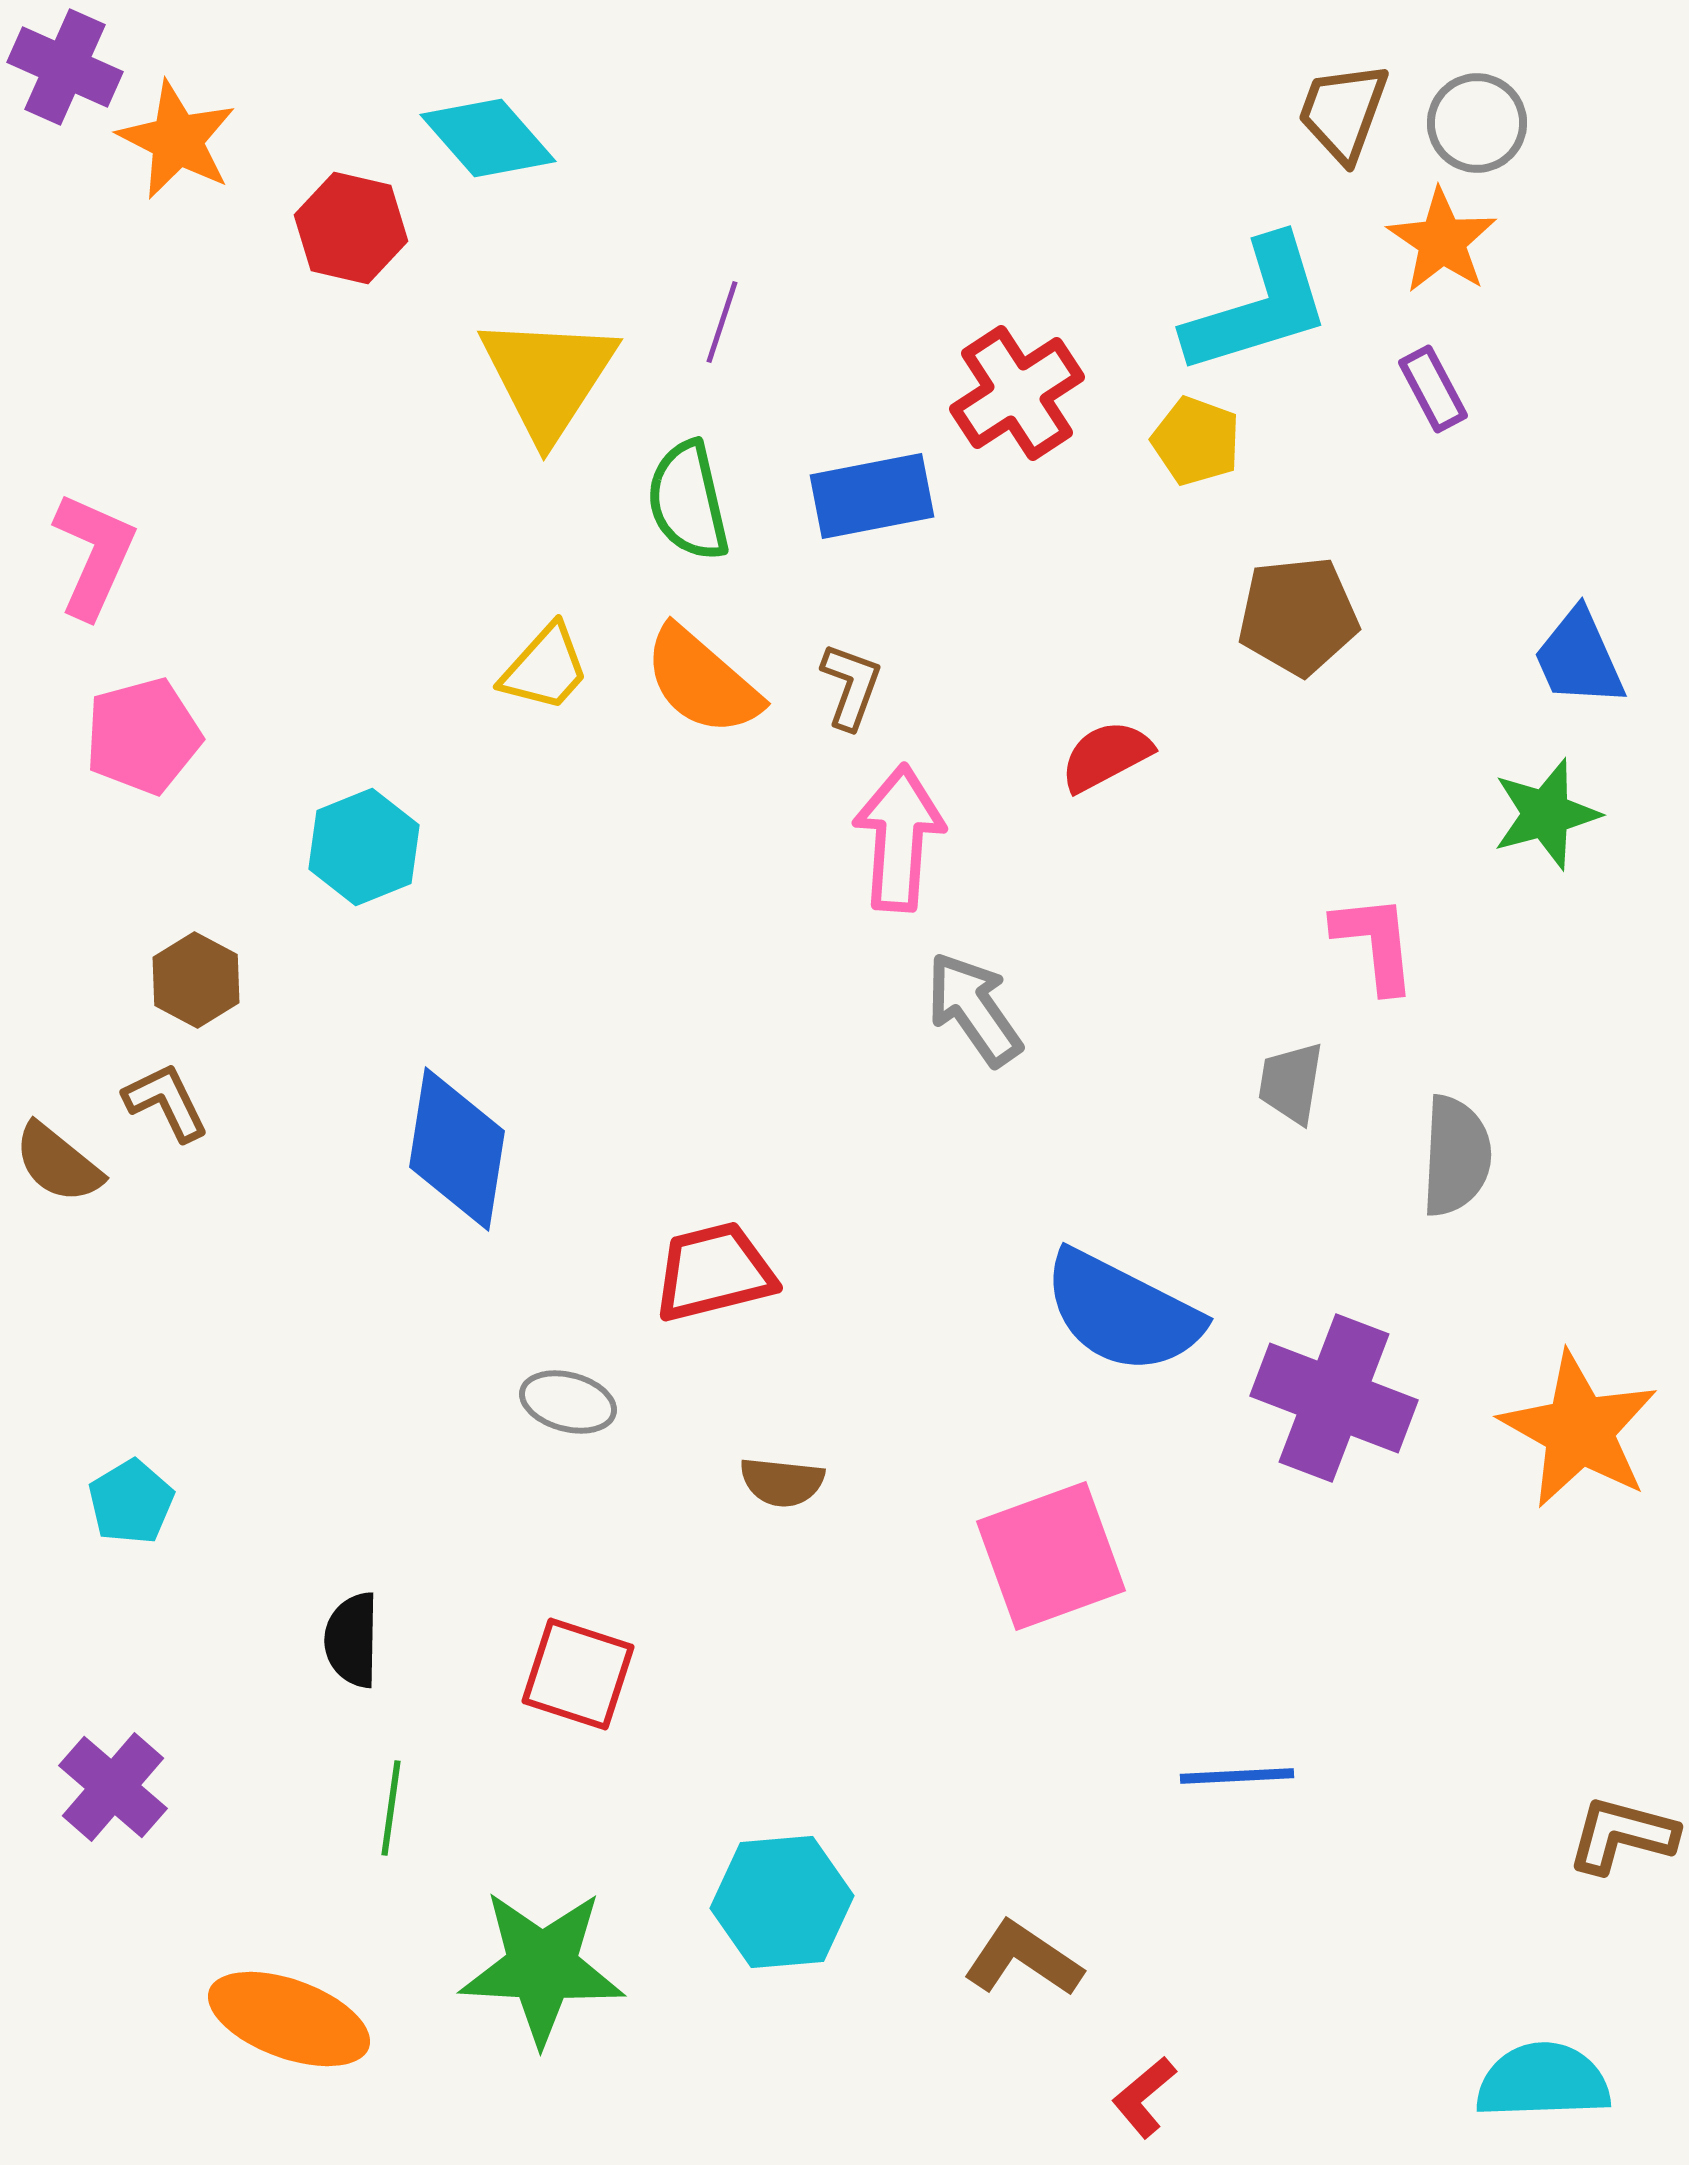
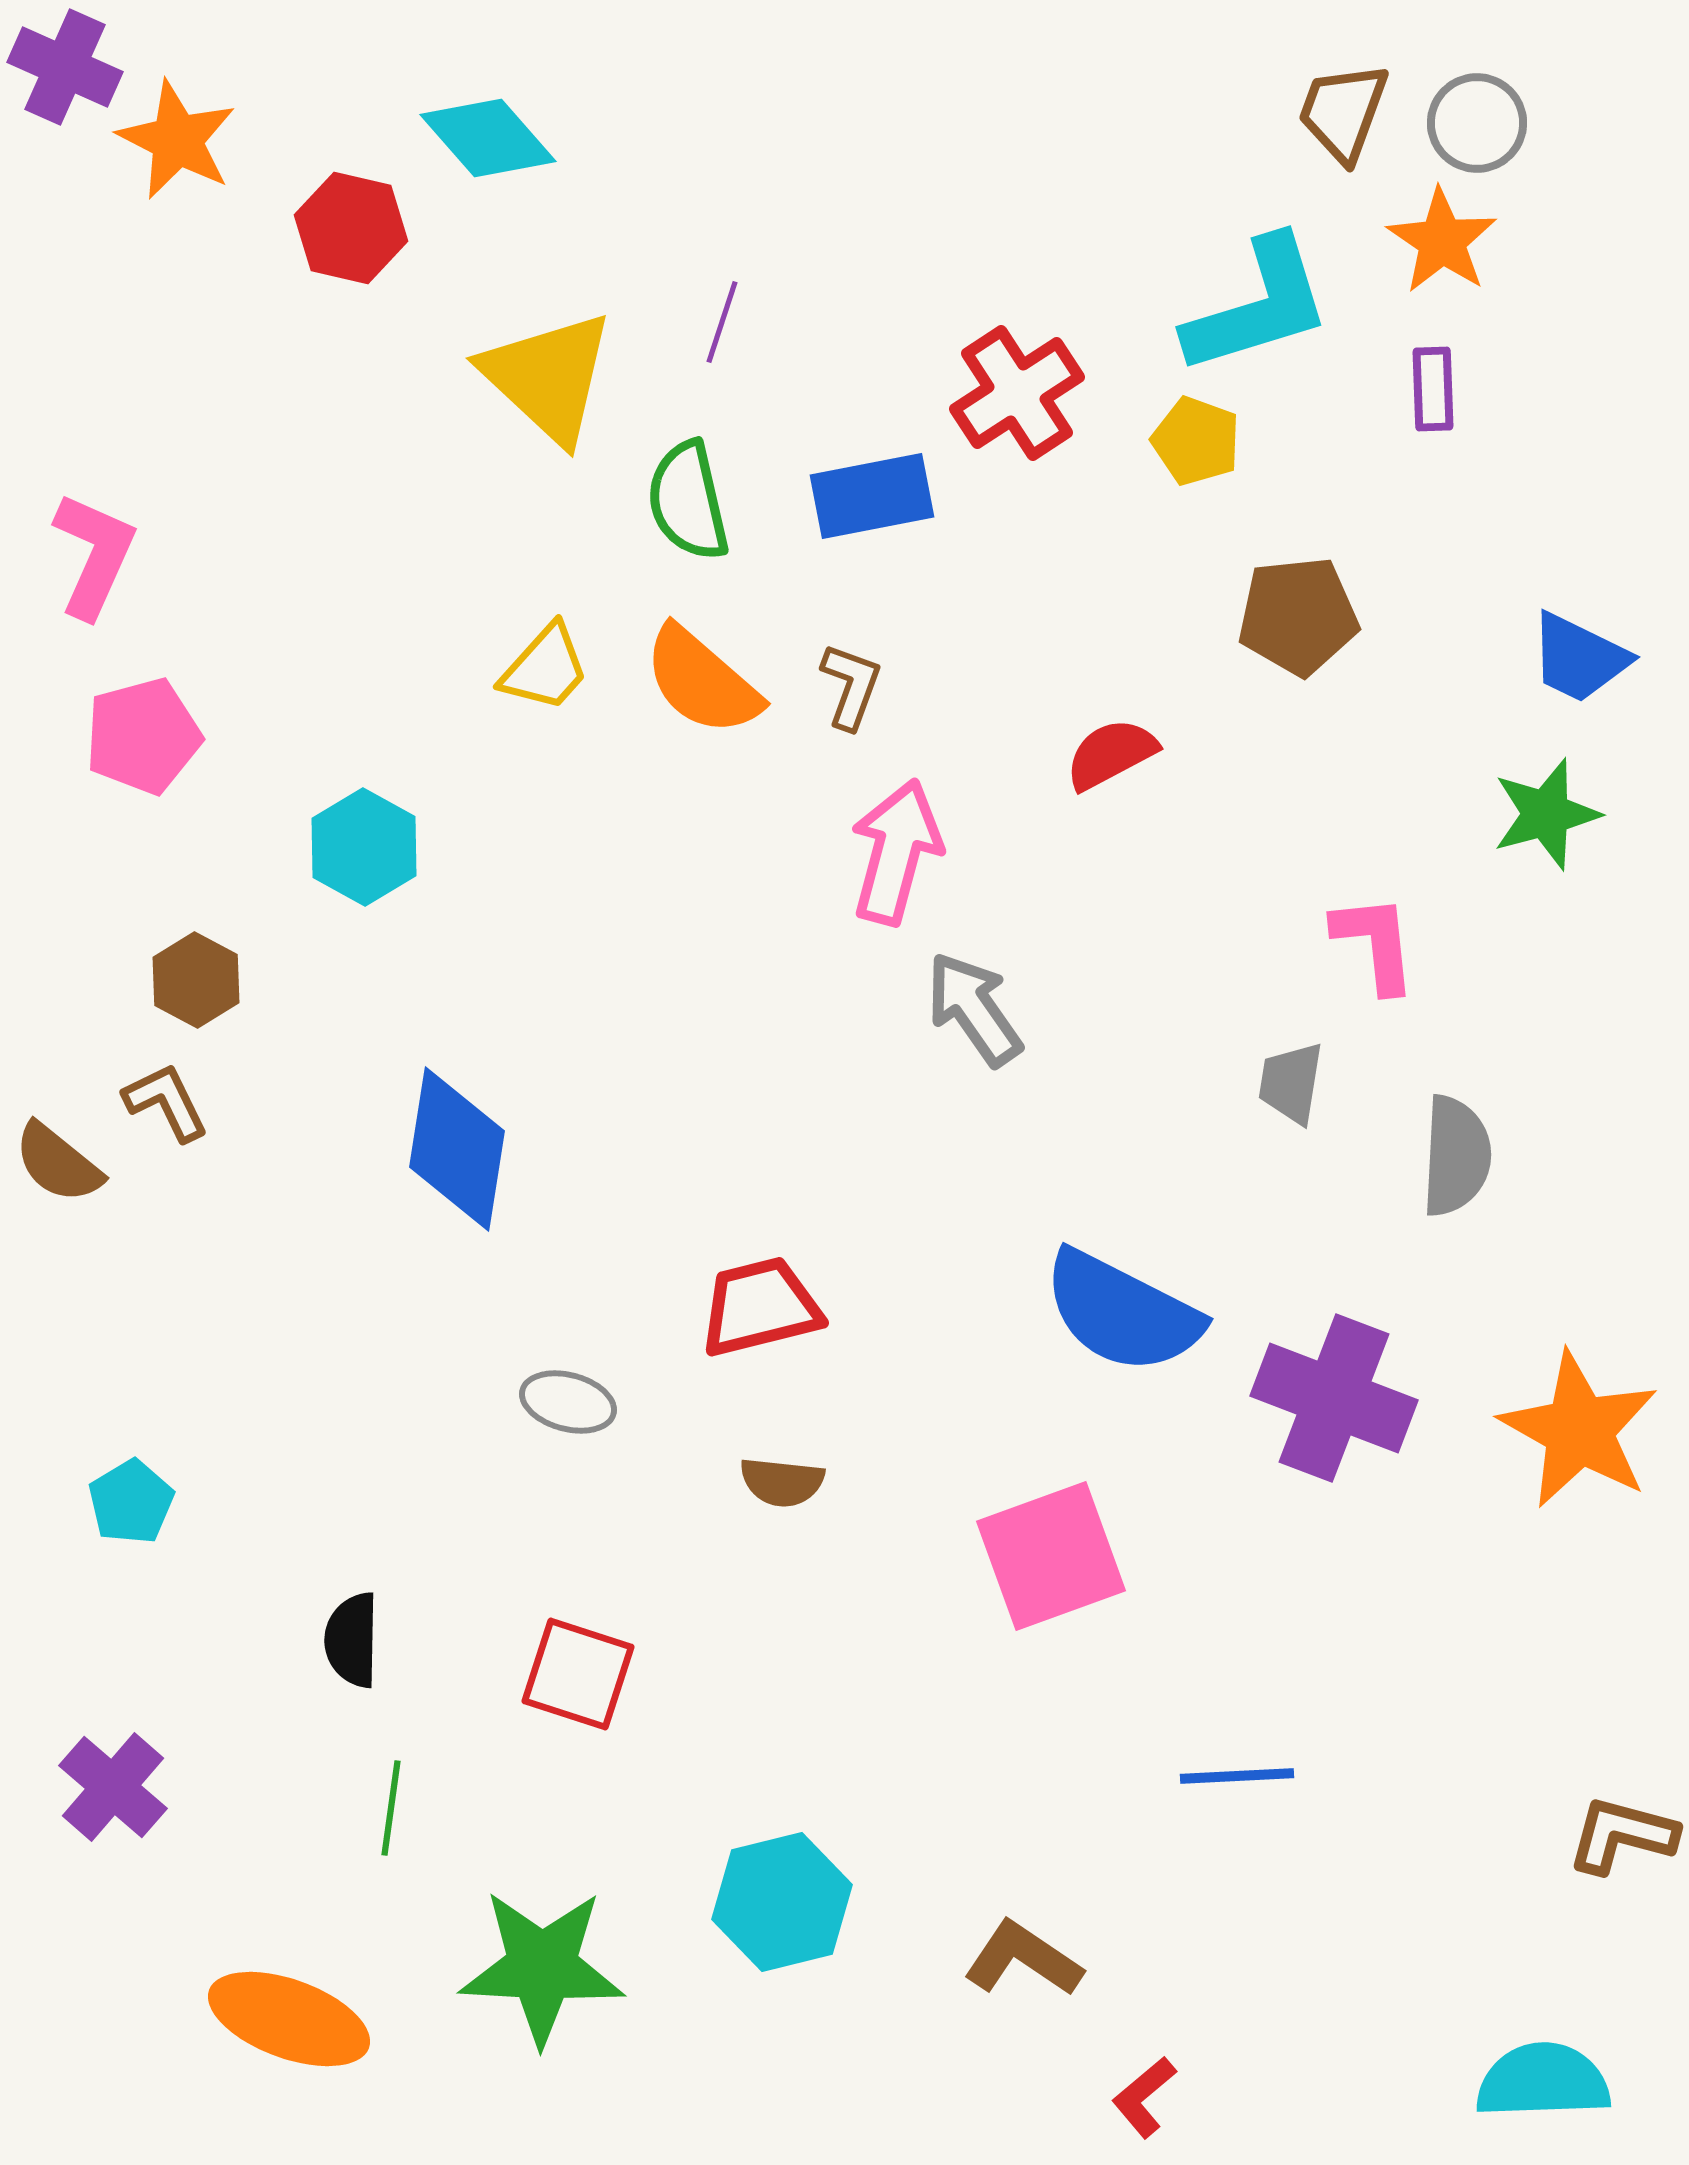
yellow triangle at (548, 377): rotated 20 degrees counterclockwise
purple rectangle at (1433, 389): rotated 26 degrees clockwise
blue trapezoid at (1579, 658): rotated 40 degrees counterclockwise
red semicircle at (1106, 756): moved 5 px right, 2 px up
pink arrow at (899, 838): moved 3 px left, 14 px down; rotated 11 degrees clockwise
cyan hexagon at (364, 847): rotated 9 degrees counterclockwise
red trapezoid at (714, 1272): moved 46 px right, 35 px down
cyan hexagon at (782, 1902): rotated 9 degrees counterclockwise
